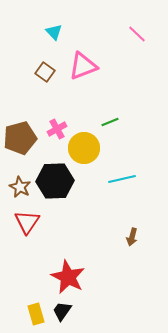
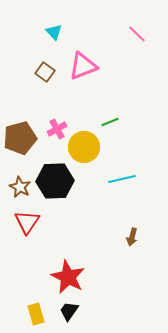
yellow circle: moved 1 px up
black trapezoid: moved 7 px right
